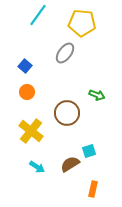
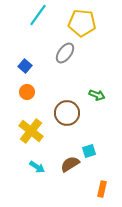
orange rectangle: moved 9 px right
